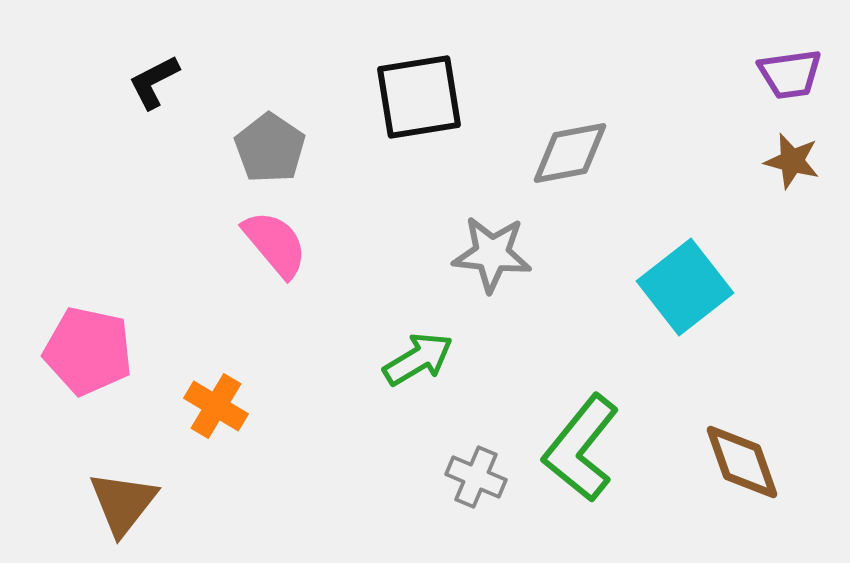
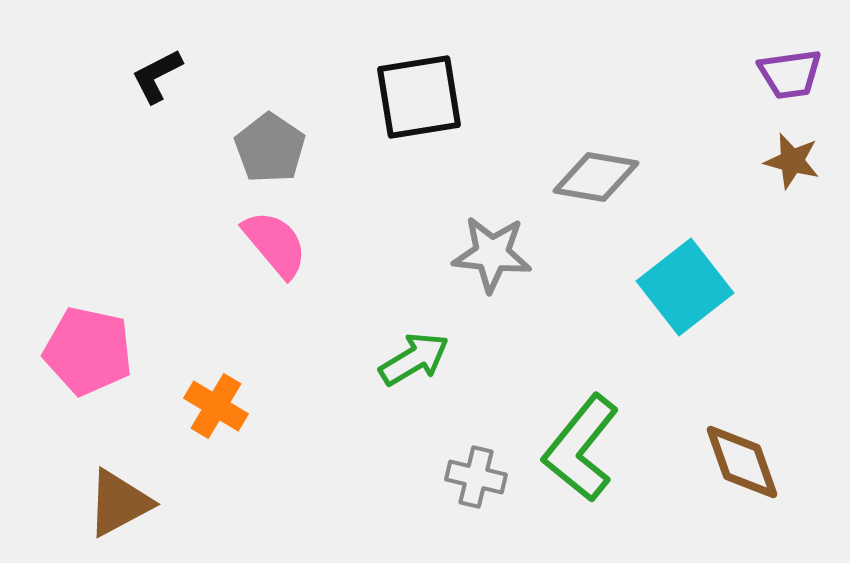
black L-shape: moved 3 px right, 6 px up
gray diamond: moved 26 px right, 24 px down; rotated 20 degrees clockwise
green arrow: moved 4 px left
gray cross: rotated 10 degrees counterclockwise
brown triangle: moved 4 px left; rotated 24 degrees clockwise
